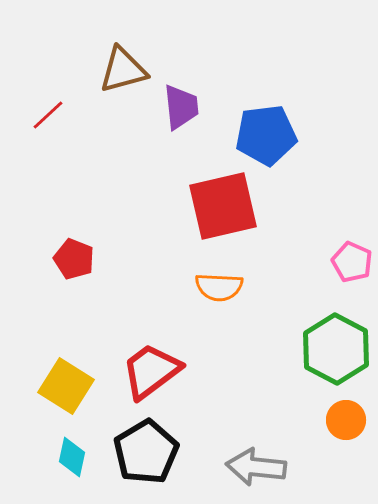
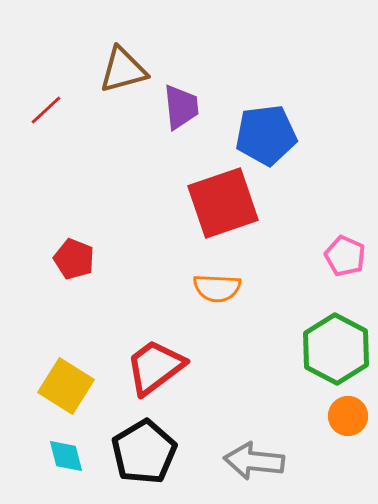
red line: moved 2 px left, 5 px up
red square: moved 3 px up; rotated 6 degrees counterclockwise
pink pentagon: moved 7 px left, 6 px up
orange semicircle: moved 2 px left, 1 px down
red trapezoid: moved 4 px right, 4 px up
orange circle: moved 2 px right, 4 px up
black pentagon: moved 2 px left
cyan diamond: moved 6 px left, 1 px up; rotated 27 degrees counterclockwise
gray arrow: moved 2 px left, 6 px up
